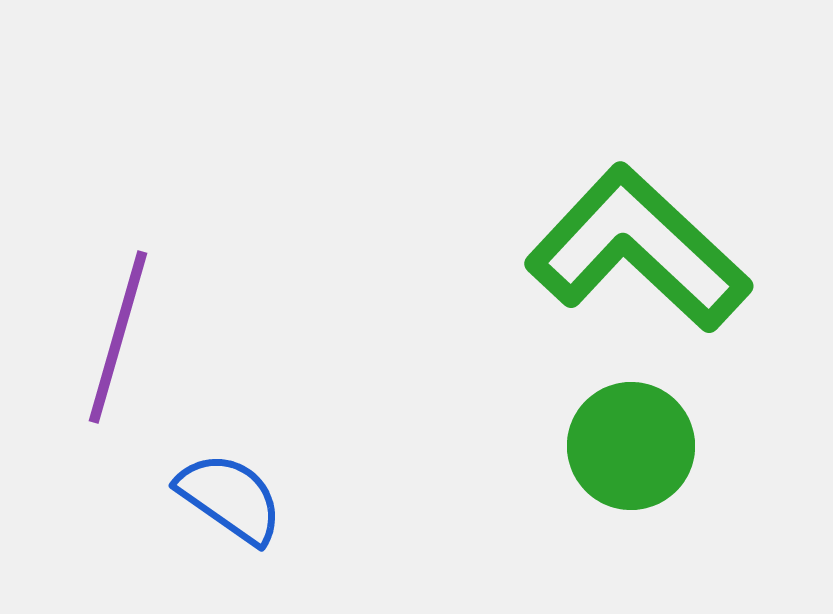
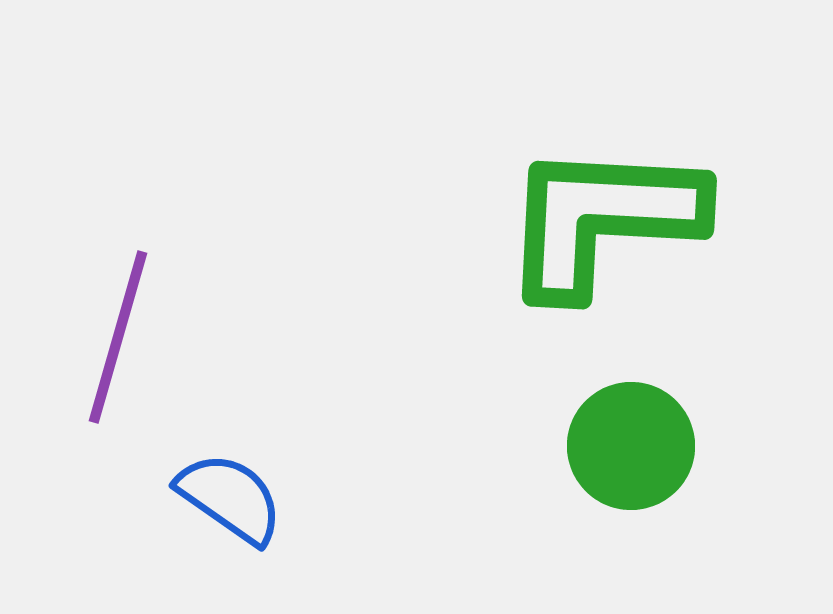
green L-shape: moved 36 px left, 30 px up; rotated 40 degrees counterclockwise
